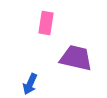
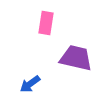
blue arrow: rotated 30 degrees clockwise
